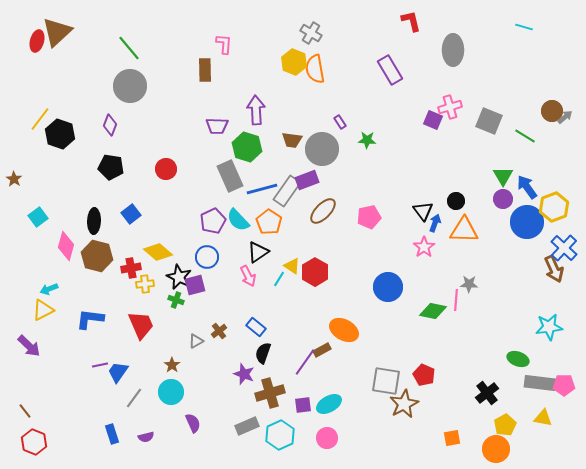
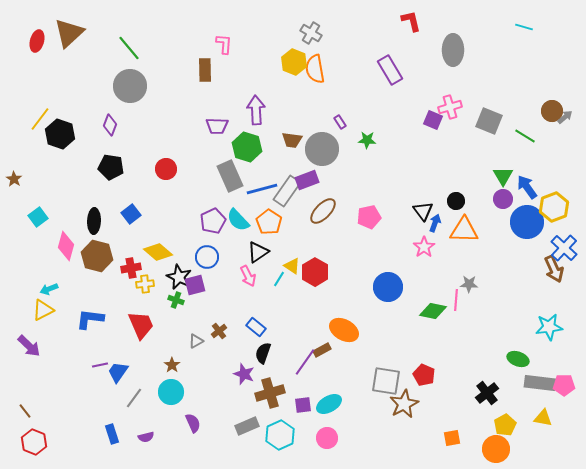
brown triangle at (57, 32): moved 12 px right, 1 px down
